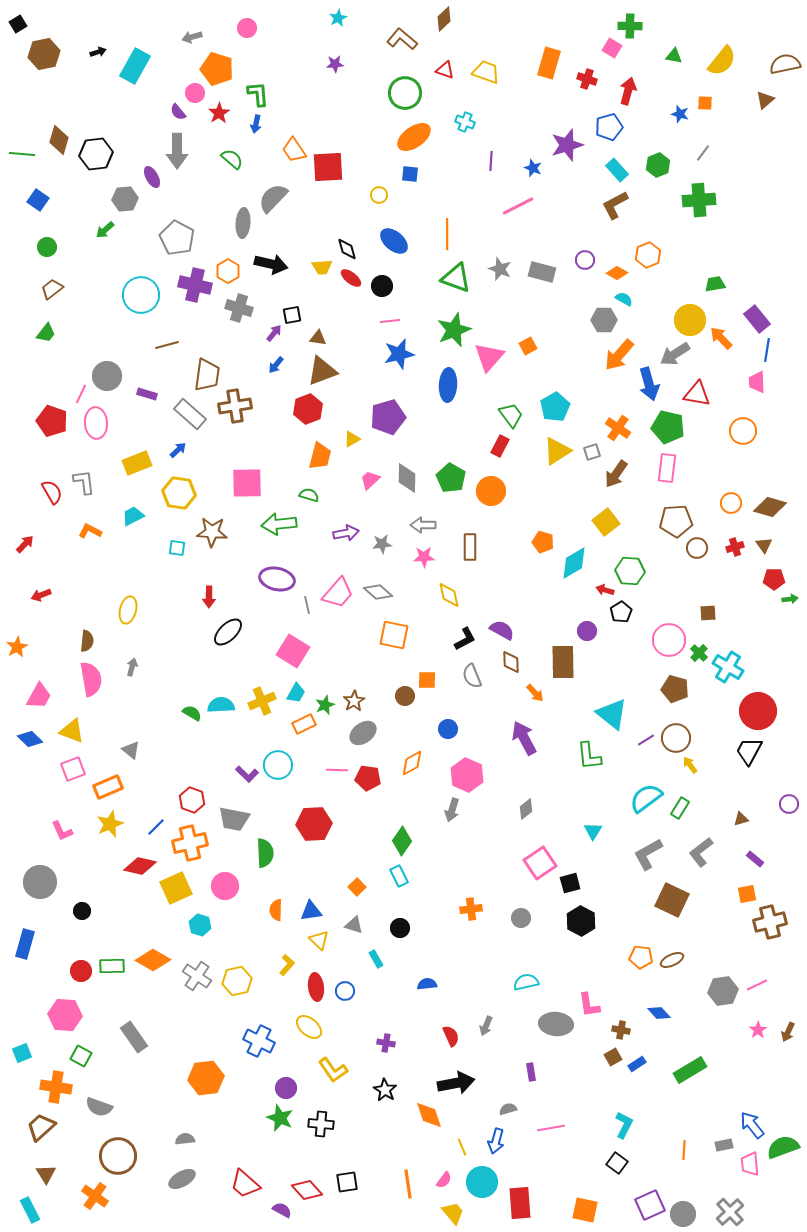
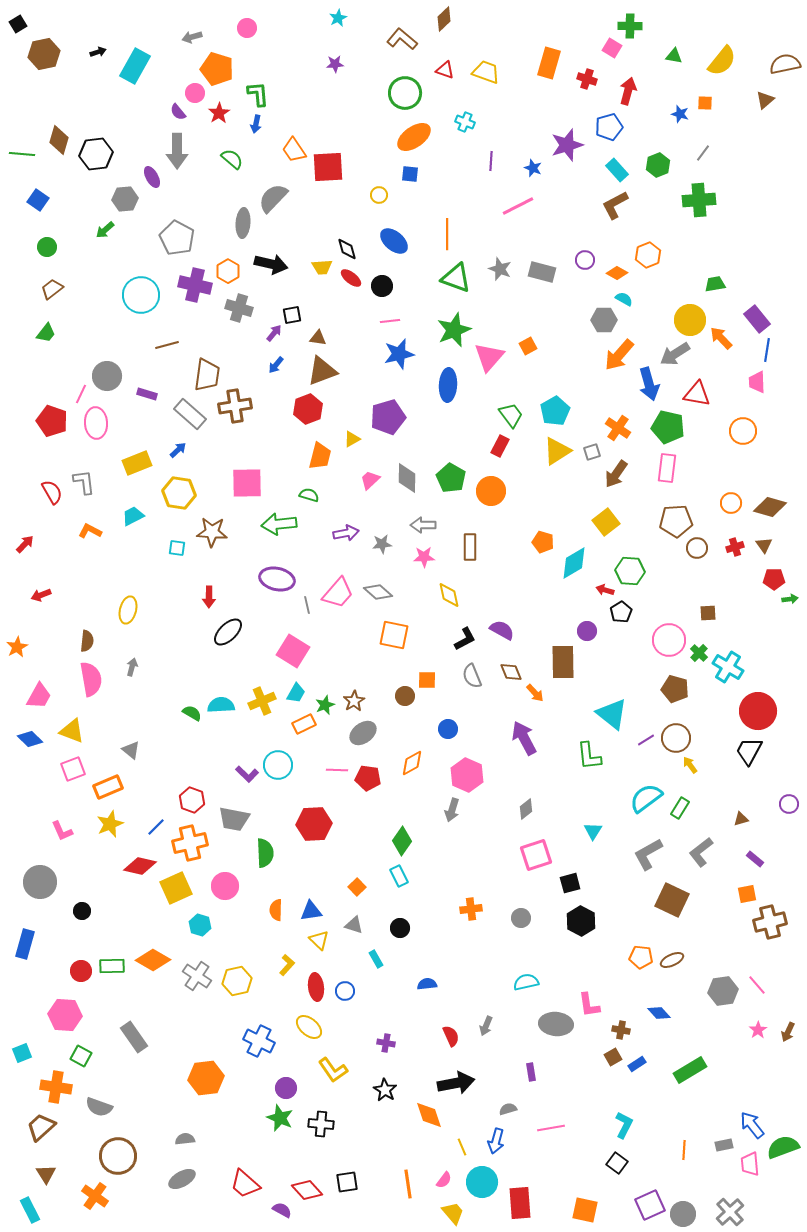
cyan pentagon at (555, 407): moved 4 px down
brown diamond at (511, 662): moved 10 px down; rotated 20 degrees counterclockwise
pink square at (540, 863): moved 4 px left, 8 px up; rotated 16 degrees clockwise
pink line at (757, 985): rotated 75 degrees clockwise
